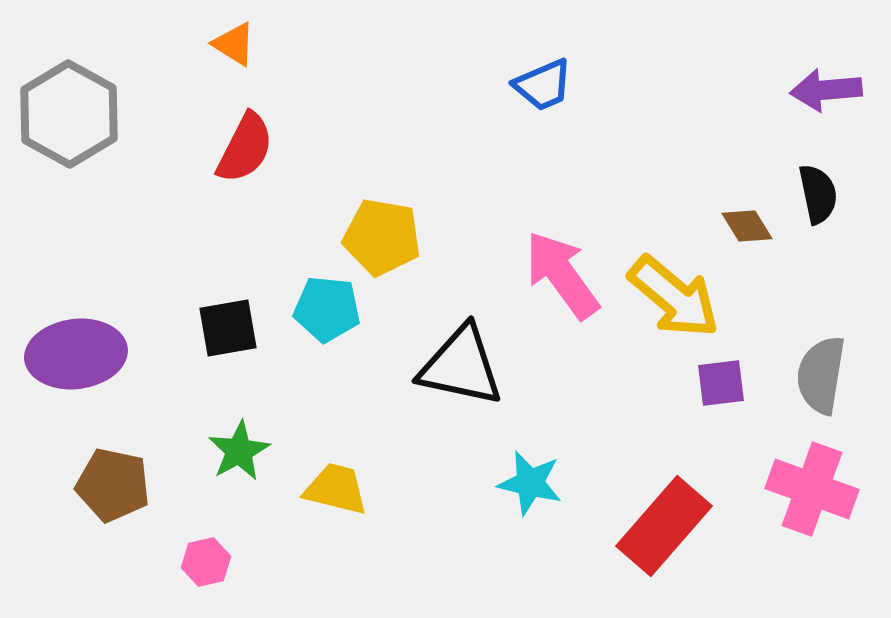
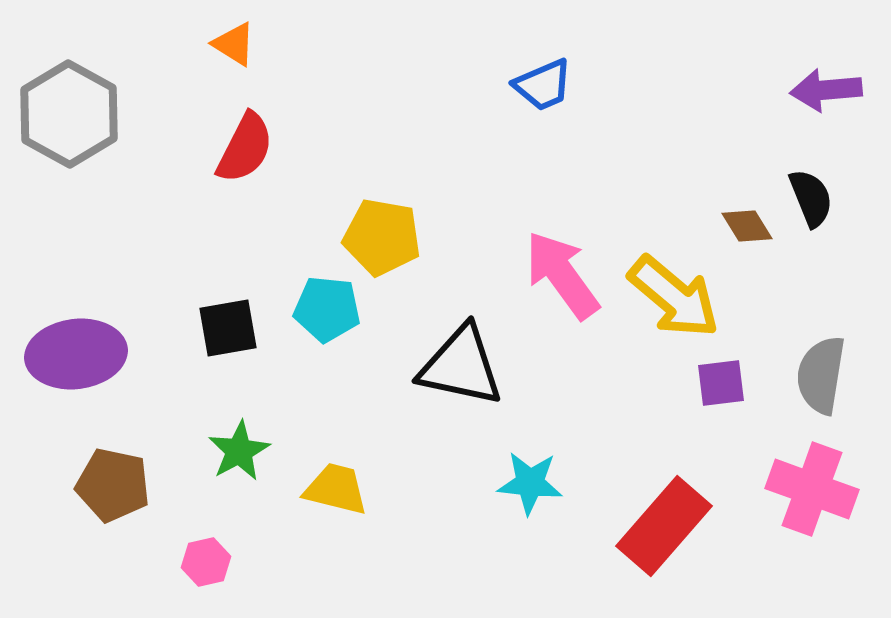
black semicircle: moved 7 px left, 4 px down; rotated 10 degrees counterclockwise
cyan star: rotated 8 degrees counterclockwise
